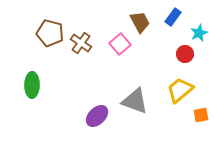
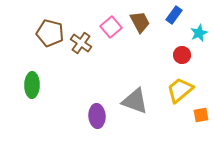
blue rectangle: moved 1 px right, 2 px up
pink square: moved 9 px left, 17 px up
red circle: moved 3 px left, 1 px down
purple ellipse: rotated 50 degrees counterclockwise
